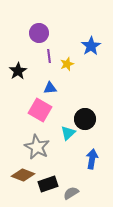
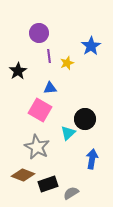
yellow star: moved 1 px up
